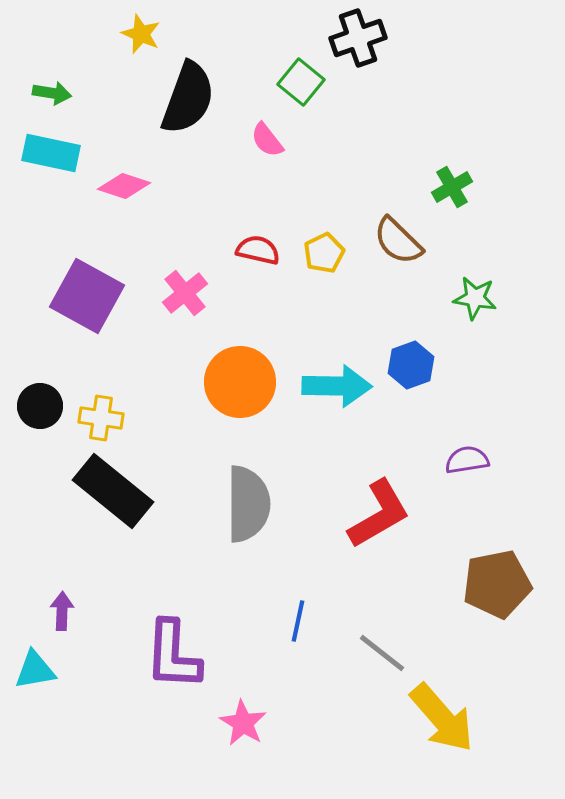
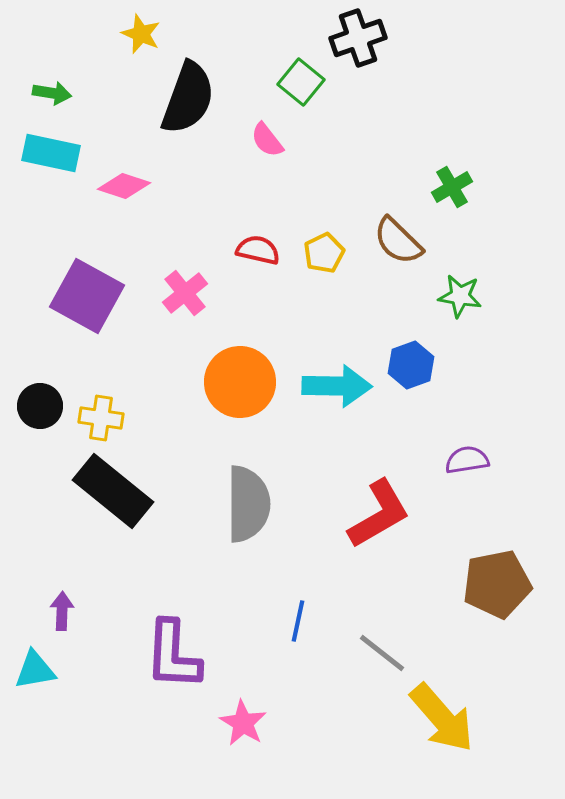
green star: moved 15 px left, 2 px up
